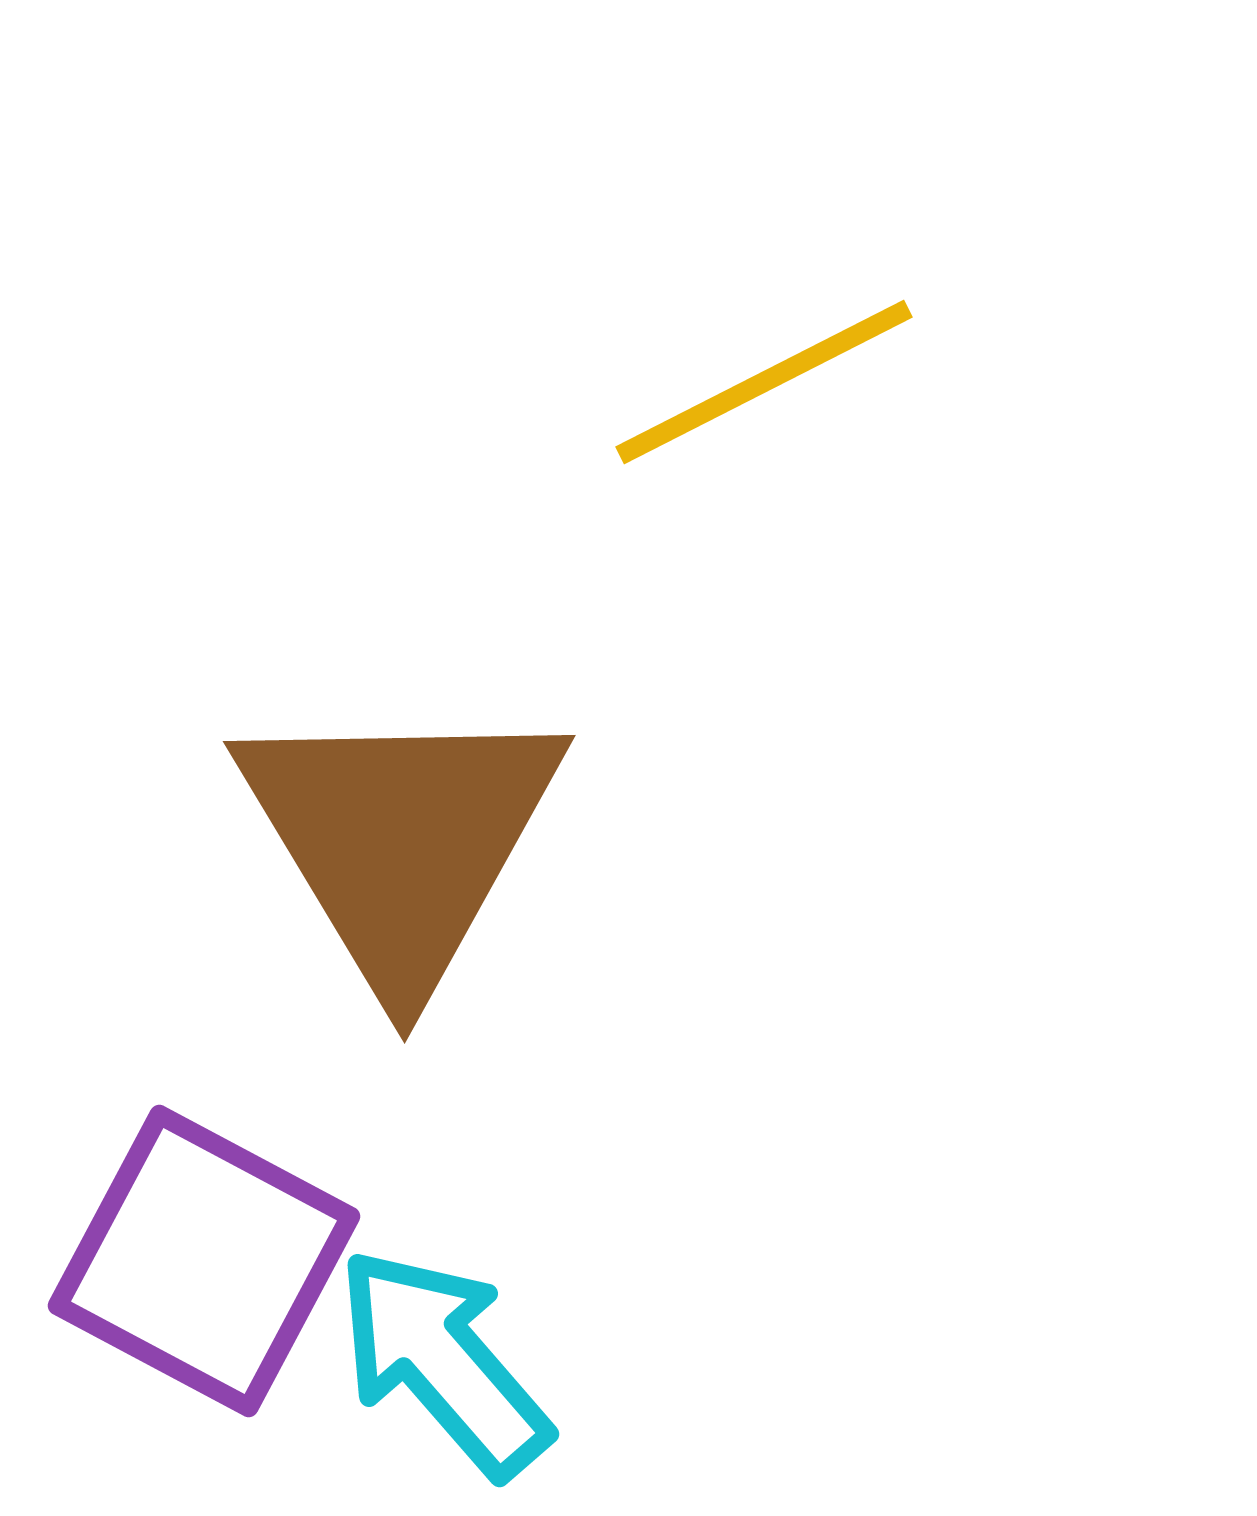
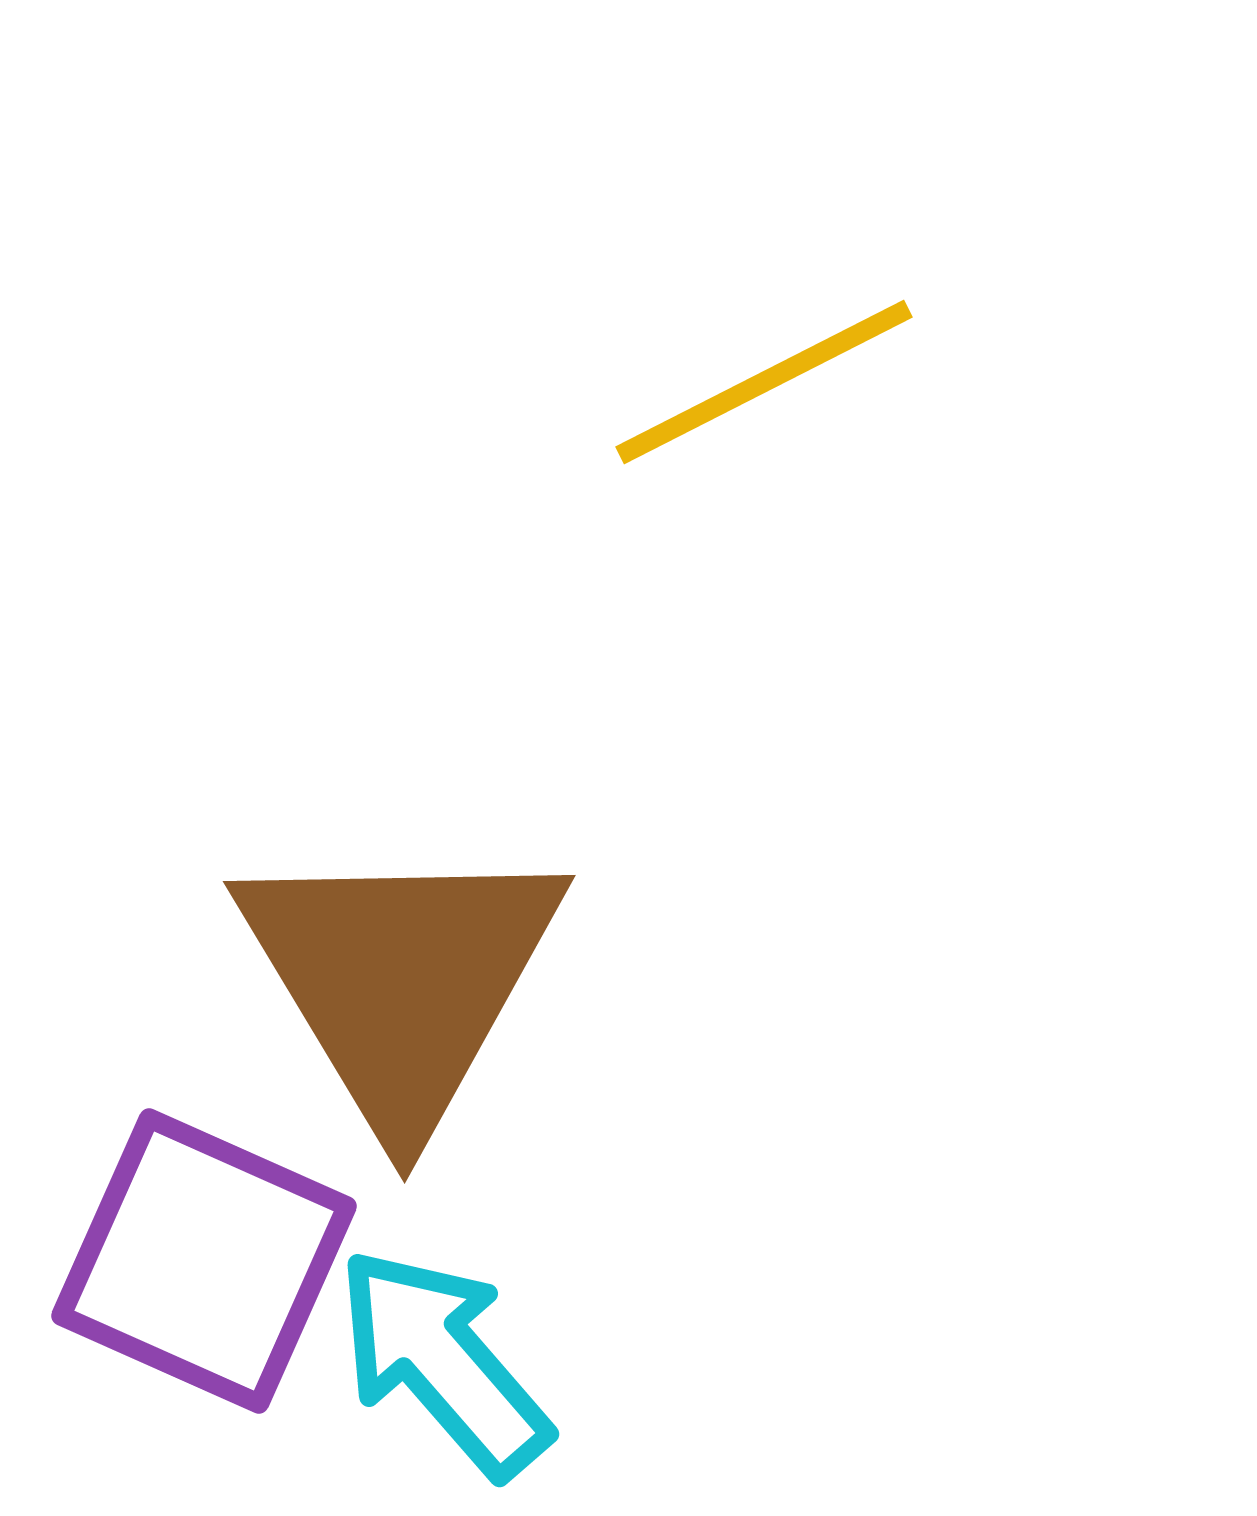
brown triangle: moved 140 px down
purple square: rotated 4 degrees counterclockwise
